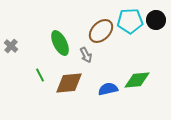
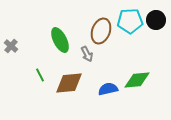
brown ellipse: rotated 25 degrees counterclockwise
green ellipse: moved 3 px up
gray arrow: moved 1 px right, 1 px up
